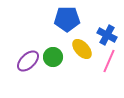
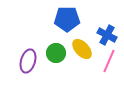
green circle: moved 3 px right, 4 px up
purple ellipse: rotated 30 degrees counterclockwise
